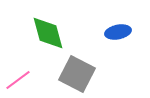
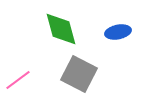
green diamond: moved 13 px right, 4 px up
gray square: moved 2 px right
